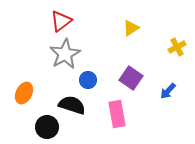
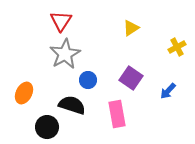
red triangle: rotated 20 degrees counterclockwise
